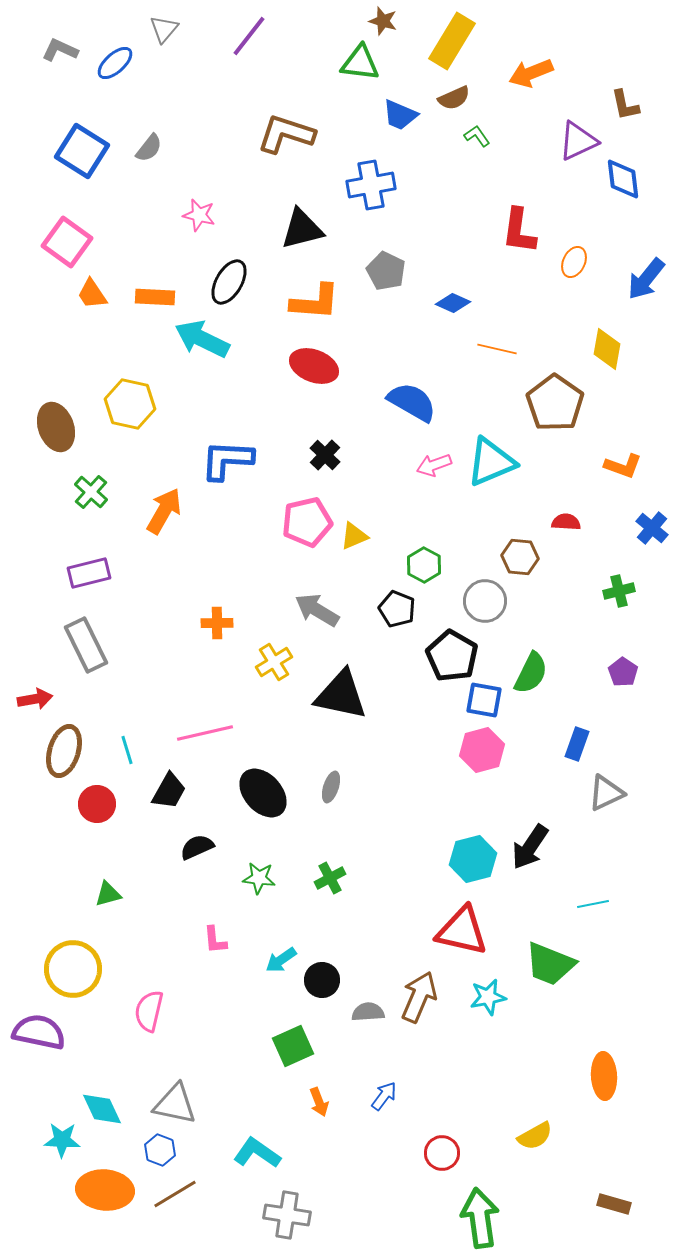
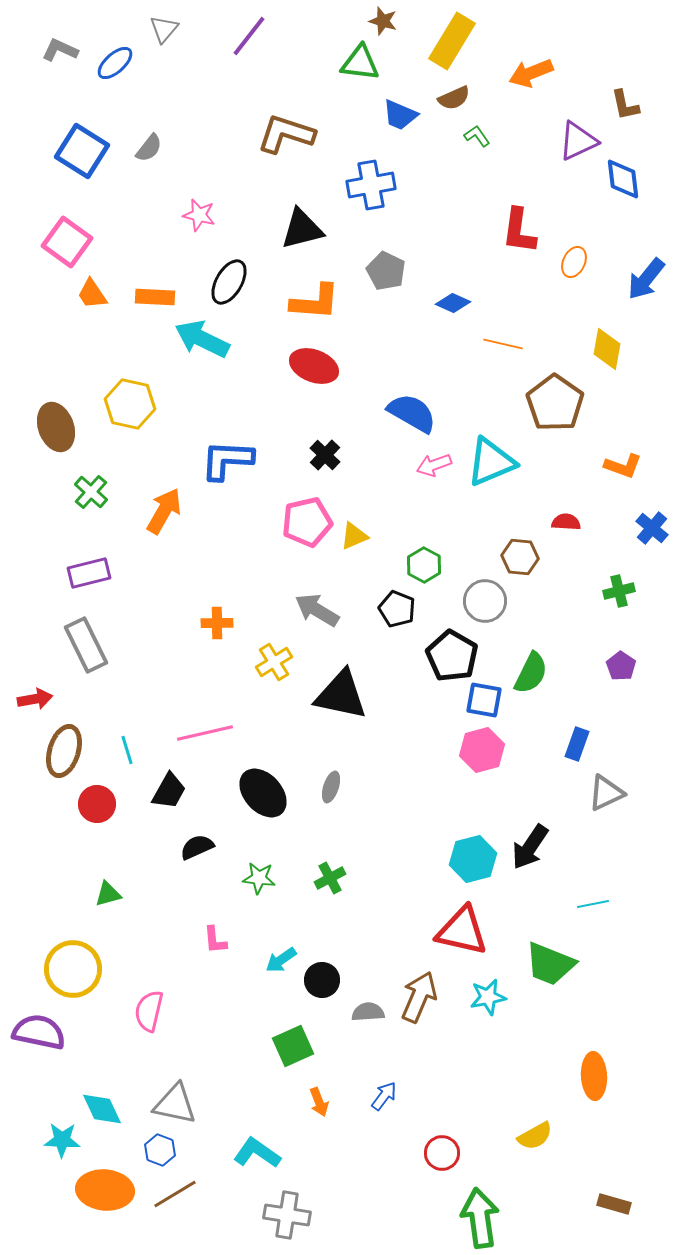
orange line at (497, 349): moved 6 px right, 5 px up
blue semicircle at (412, 402): moved 11 px down
purple pentagon at (623, 672): moved 2 px left, 6 px up
orange ellipse at (604, 1076): moved 10 px left
